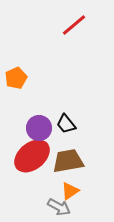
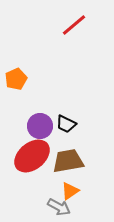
orange pentagon: moved 1 px down
black trapezoid: rotated 25 degrees counterclockwise
purple circle: moved 1 px right, 2 px up
